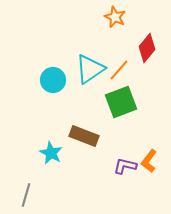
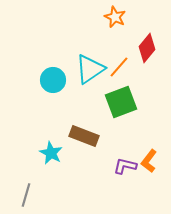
orange line: moved 3 px up
